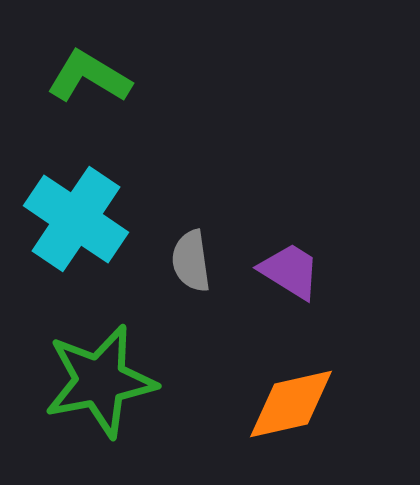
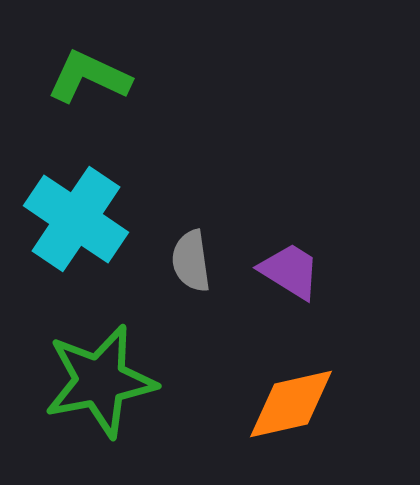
green L-shape: rotated 6 degrees counterclockwise
